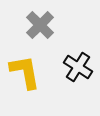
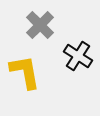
black cross: moved 11 px up
